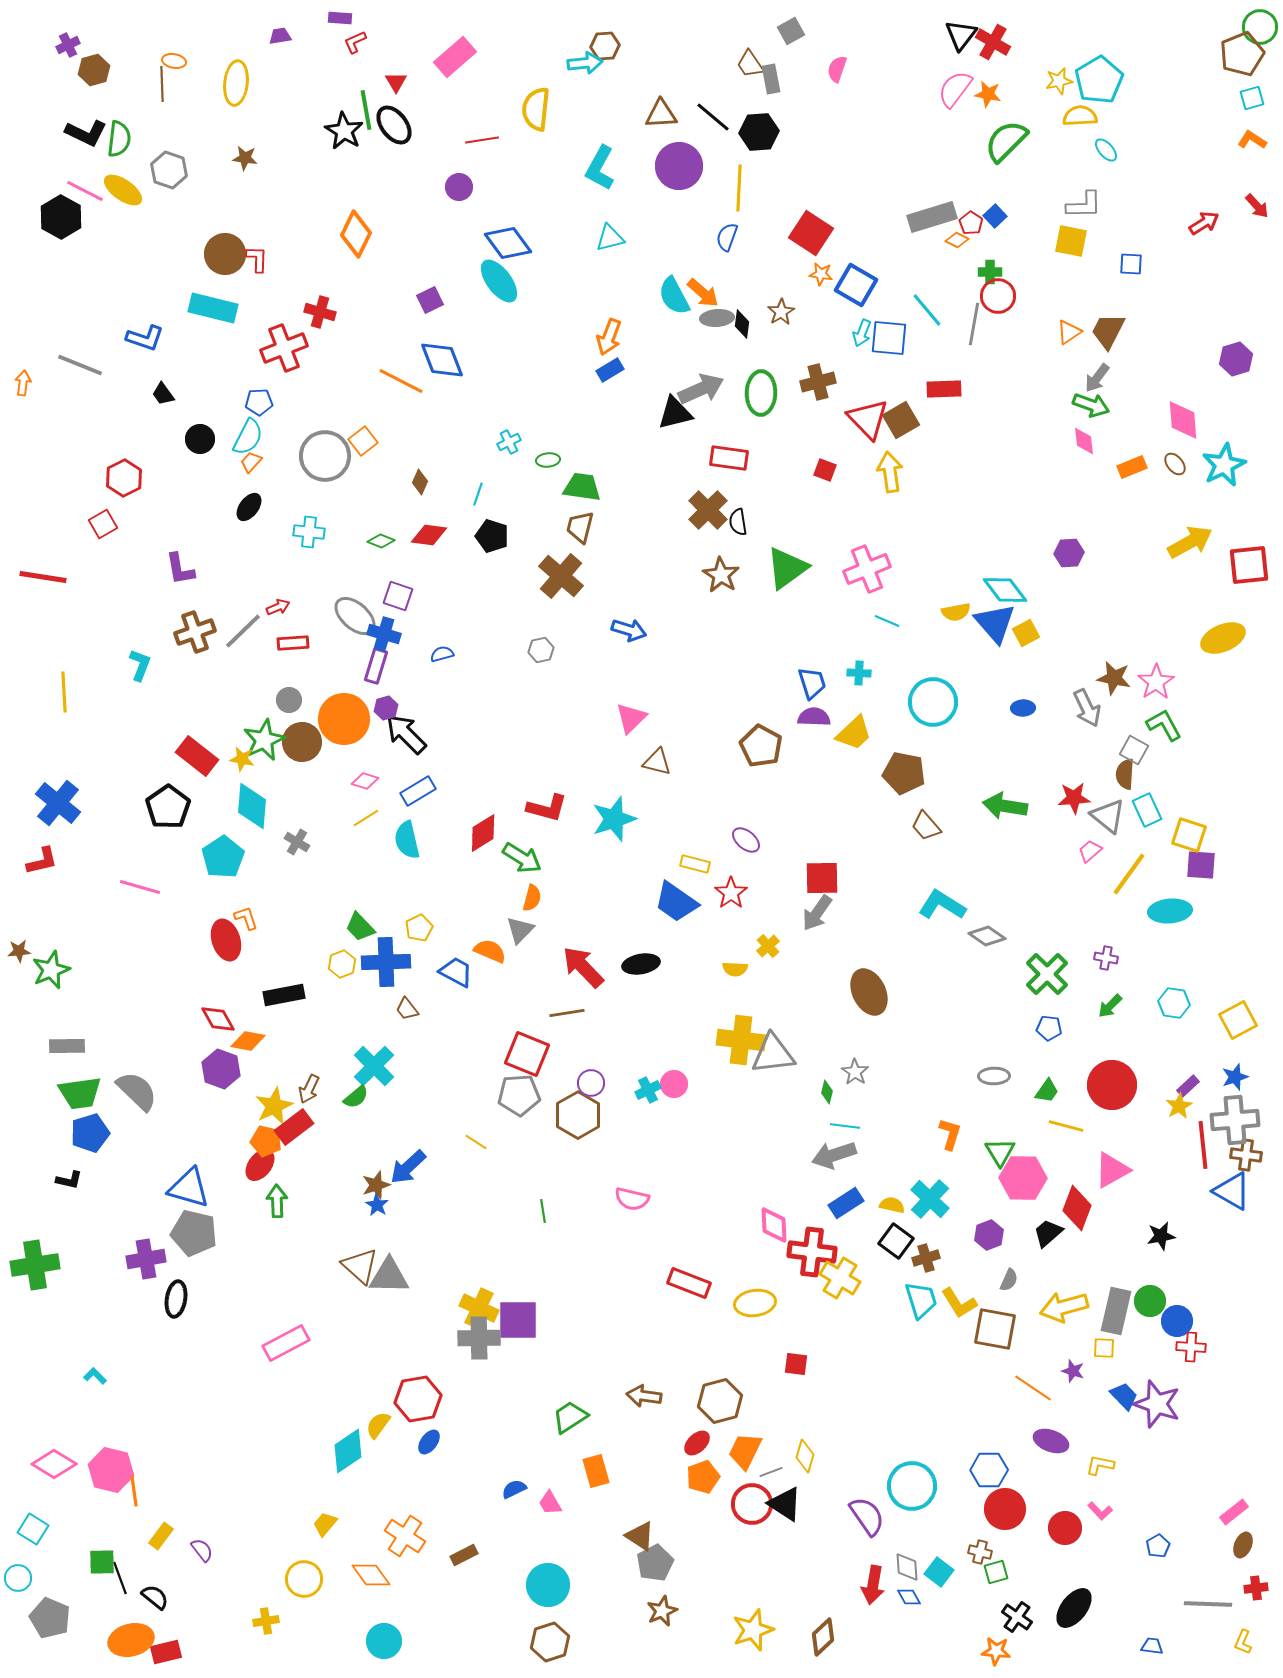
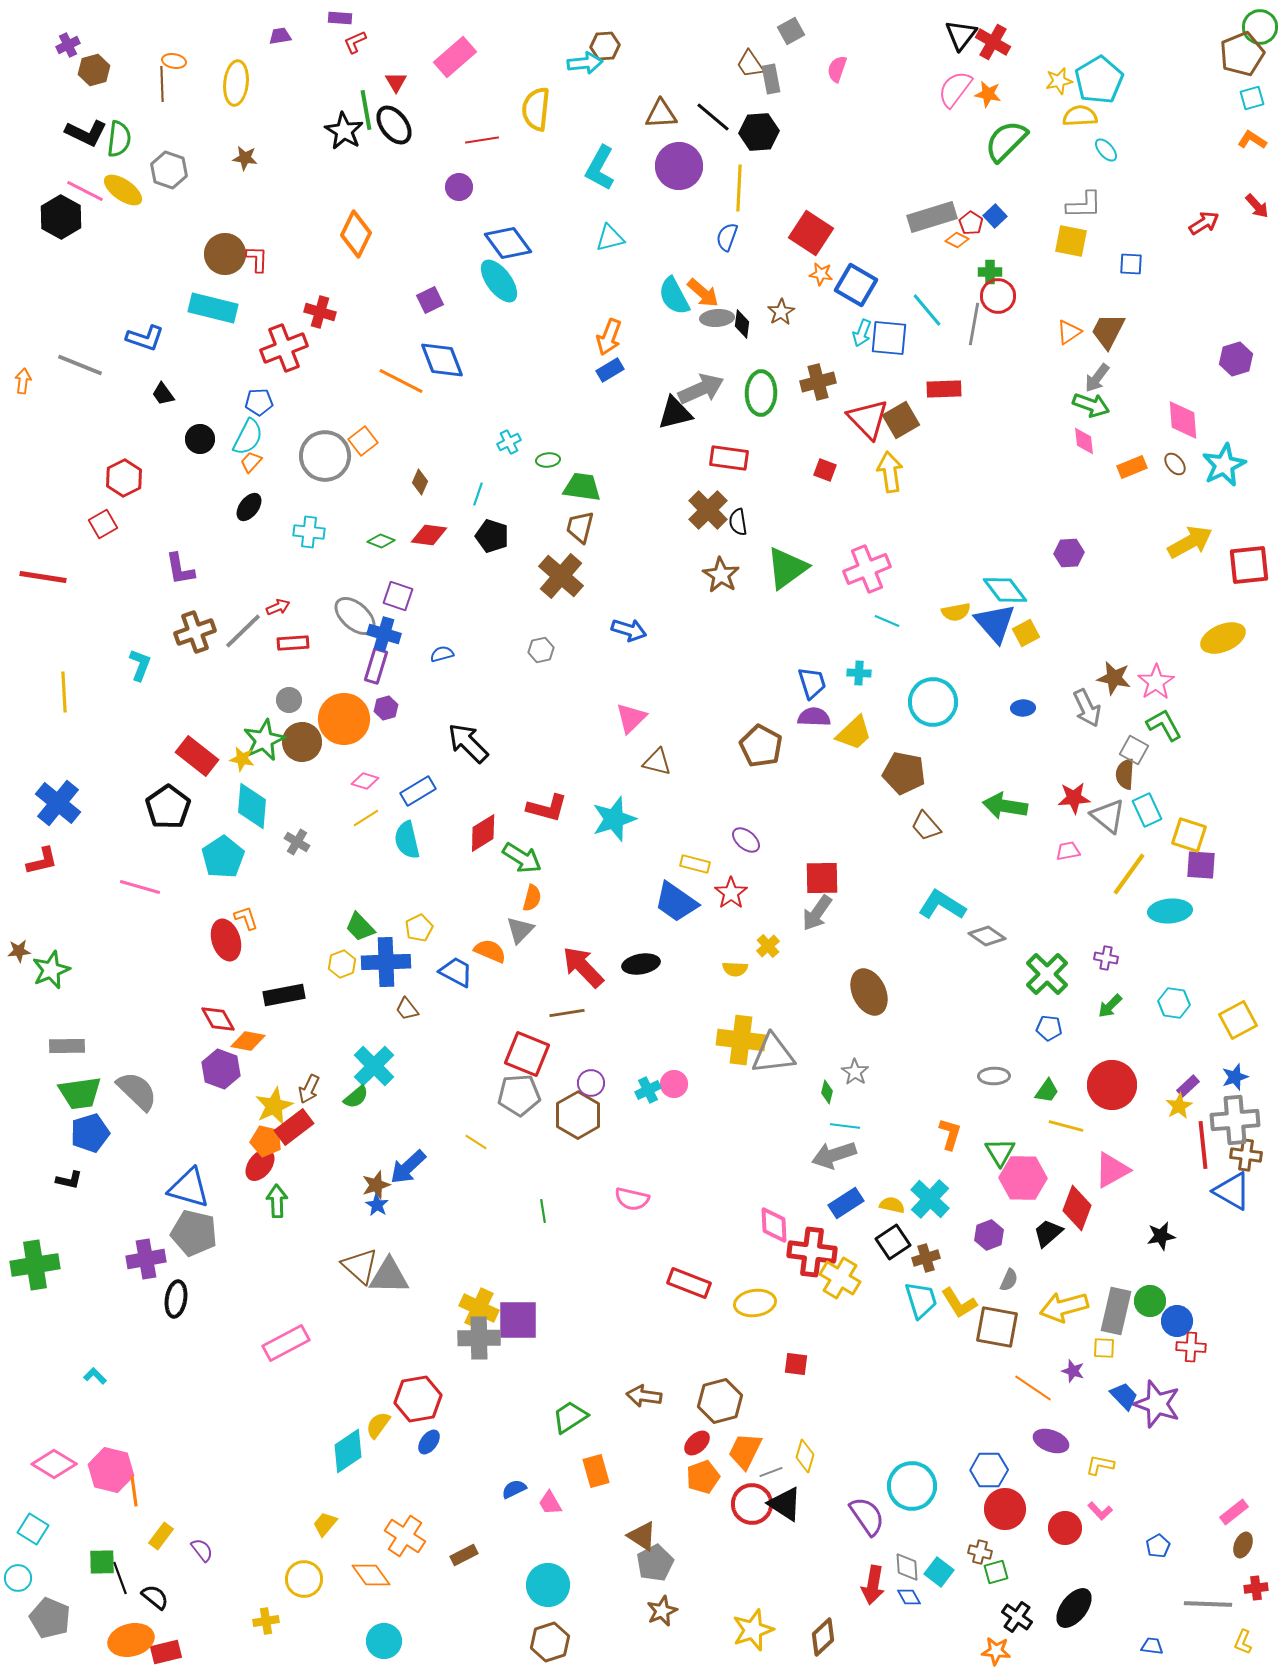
orange arrow at (23, 383): moved 2 px up
black arrow at (406, 734): moved 62 px right, 9 px down
pink trapezoid at (1090, 851): moved 22 px left; rotated 30 degrees clockwise
black square at (896, 1241): moved 3 px left, 1 px down; rotated 20 degrees clockwise
brown square at (995, 1329): moved 2 px right, 2 px up
brown triangle at (640, 1536): moved 2 px right
